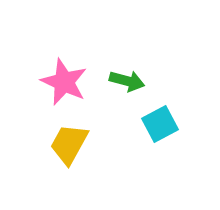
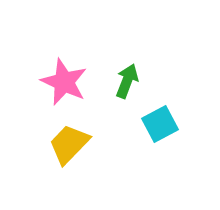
green arrow: rotated 84 degrees counterclockwise
yellow trapezoid: rotated 15 degrees clockwise
